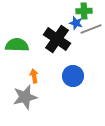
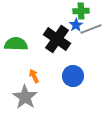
green cross: moved 3 px left
blue star: moved 2 px down; rotated 24 degrees clockwise
green semicircle: moved 1 px left, 1 px up
orange arrow: rotated 16 degrees counterclockwise
gray star: rotated 25 degrees counterclockwise
